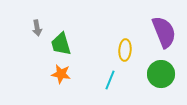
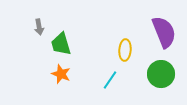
gray arrow: moved 2 px right, 1 px up
orange star: rotated 12 degrees clockwise
cyan line: rotated 12 degrees clockwise
